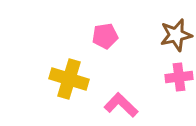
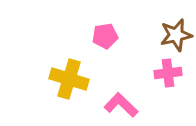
pink cross: moved 11 px left, 4 px up
